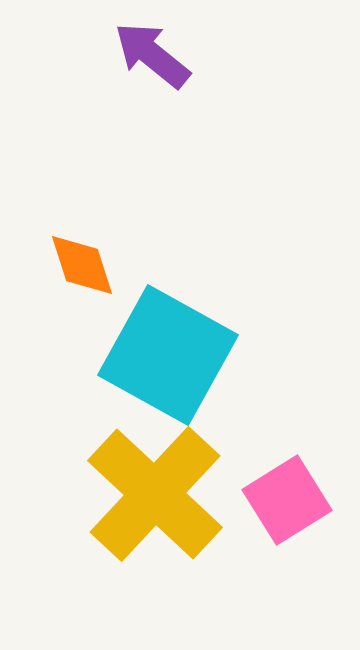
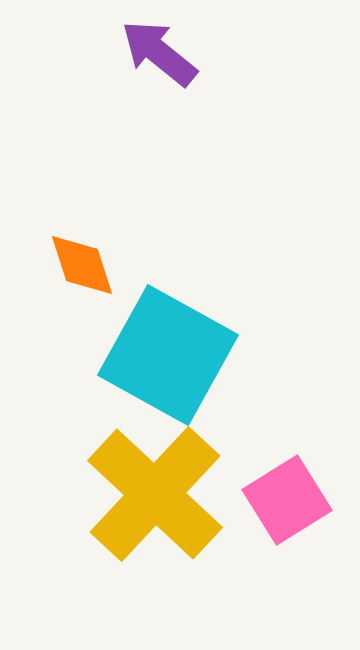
purple arrow: moved 7 px right, 2 px up
